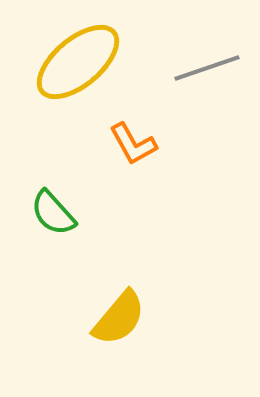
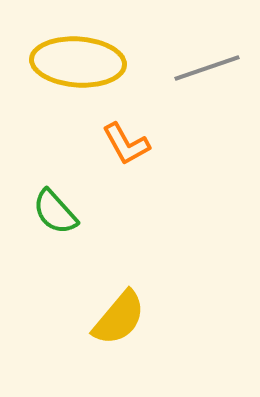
yellow ellipse: rotated 44 degrees clockwise
orange L-shape: moved 7 px left
green semicircle: moved 2 px right, 1 px up
